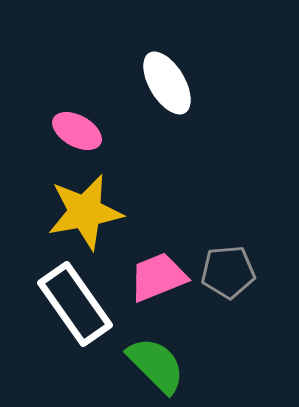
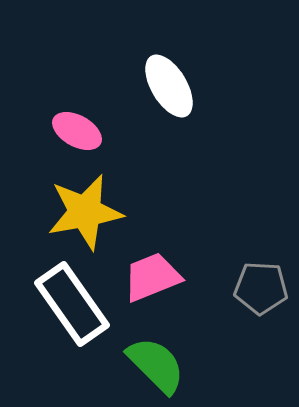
white ellipse: moved 2 px right, 3 px down
gray pentagon: moved 33 px right, 16 px down; rotated 8 degrees clockwise
pink trapezoid: moved 6 px left
white rectangle: moved 3 px left
